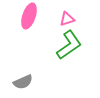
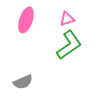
pink ellipse: moved 3 px left, 4 px down
